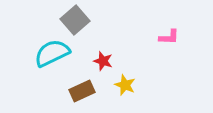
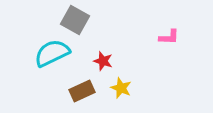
gray square: rotated 20 degrees counterclockwise
yellow star: moved 4 px left, 3 px down
